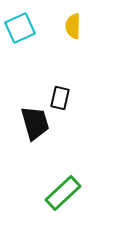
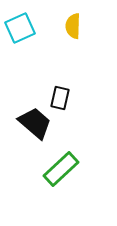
black trapezoid: rotated 33 degrees counterclockwise
green rectangle: moved 2 px left, 24 px up
